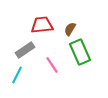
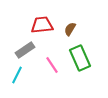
green rectangle: moved 6 px down
